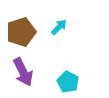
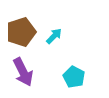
cyan arrow: moved 5 px left, 9 px down
cyan pentagon: moved 6 px right, 5 px up
